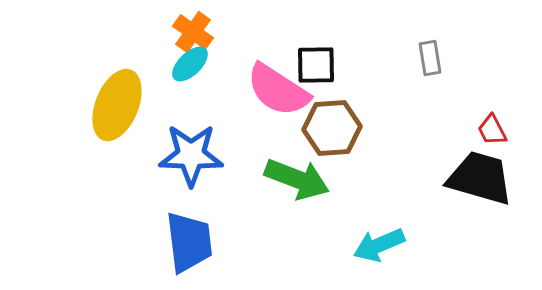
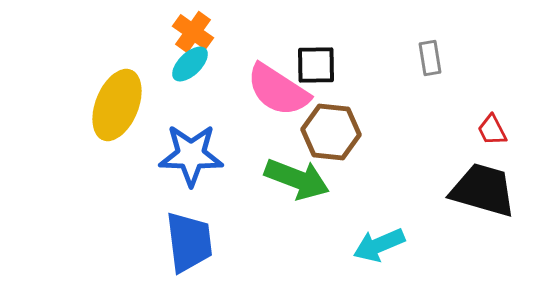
brown hexagon: moved 1 px left, 4 px down; rotated 10 degrees clockwise
black trapezoid: moved 3 px right, 12 px down
